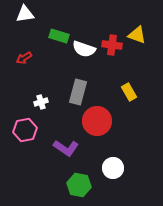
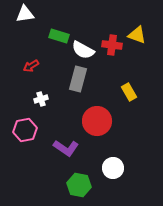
white semicircle: moved 1 px left, 1 px down; rotated 10 degrees clockwise
red arrow: moved 7 px right, 8 px down
gray rectangle: moved 13 px up
white cross: moved 3 px up
